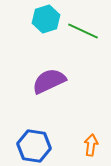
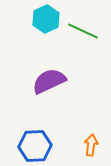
cyan hexagon: rotated 8 degrees counterclockwise
blue hexagon: moved 1 px right; rotated 12 degrees counterclockwise
